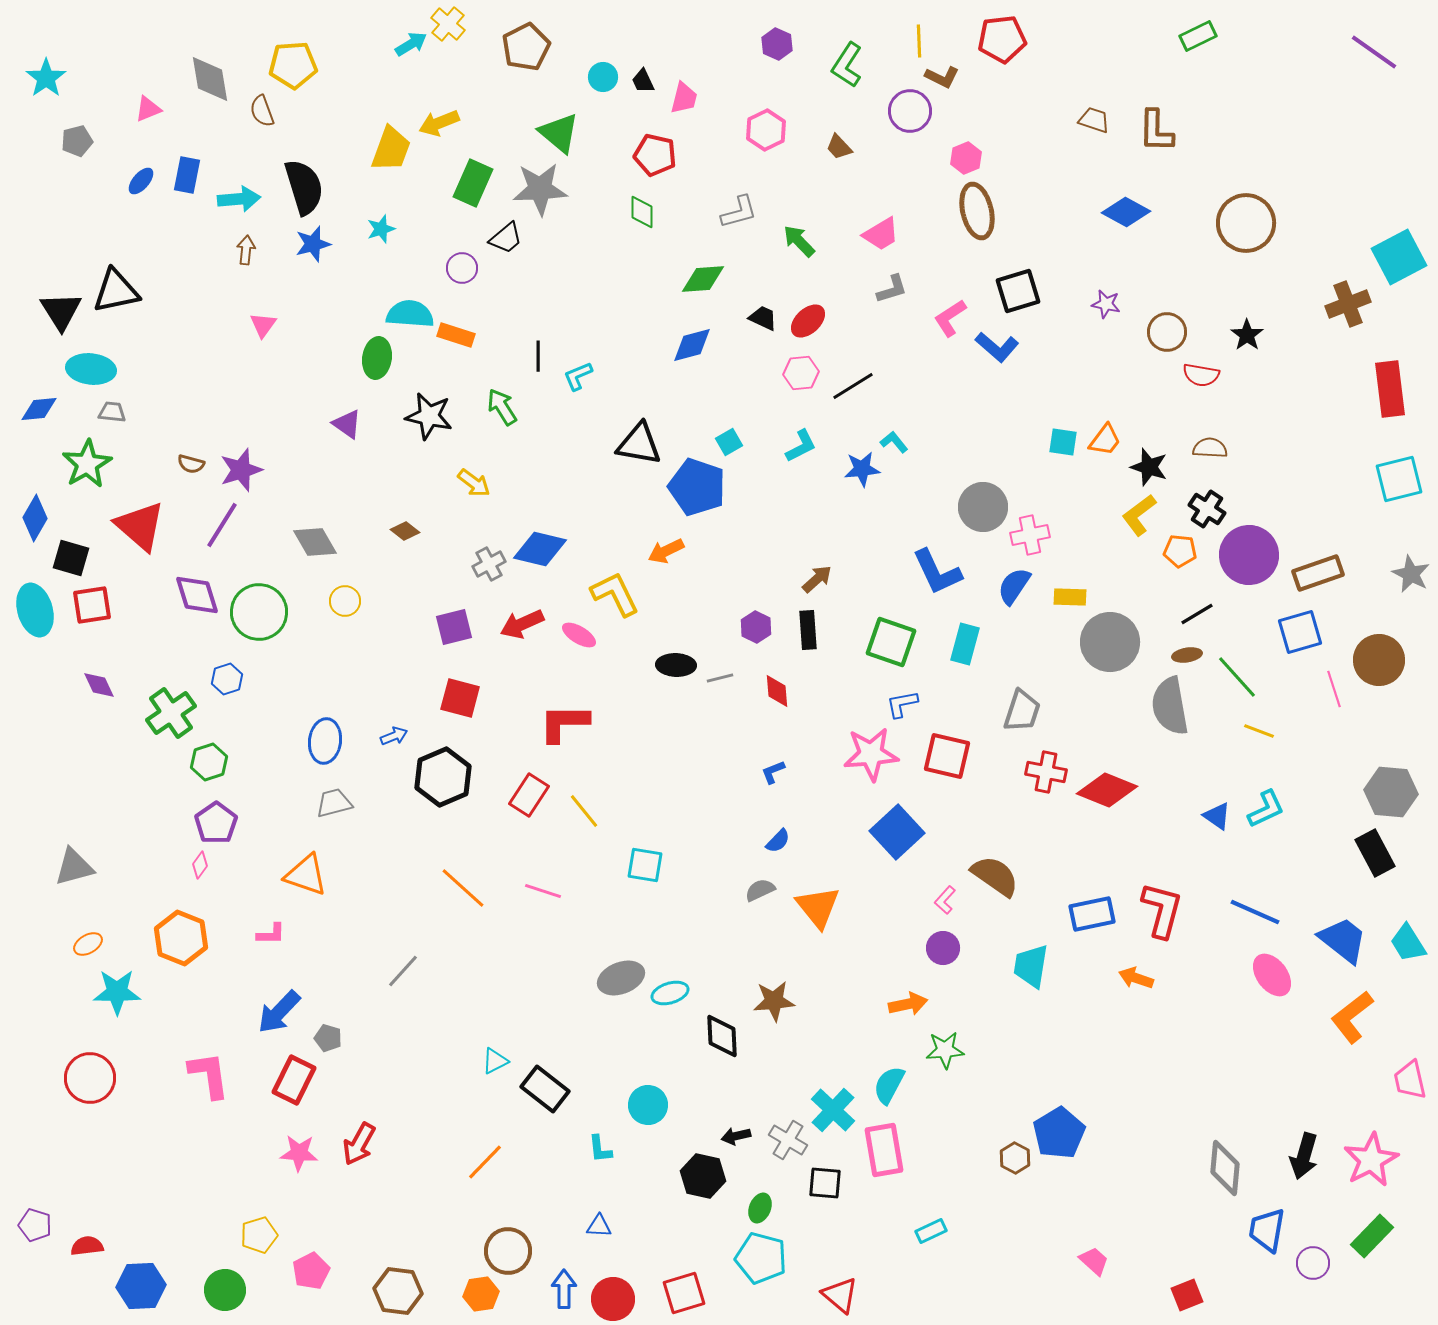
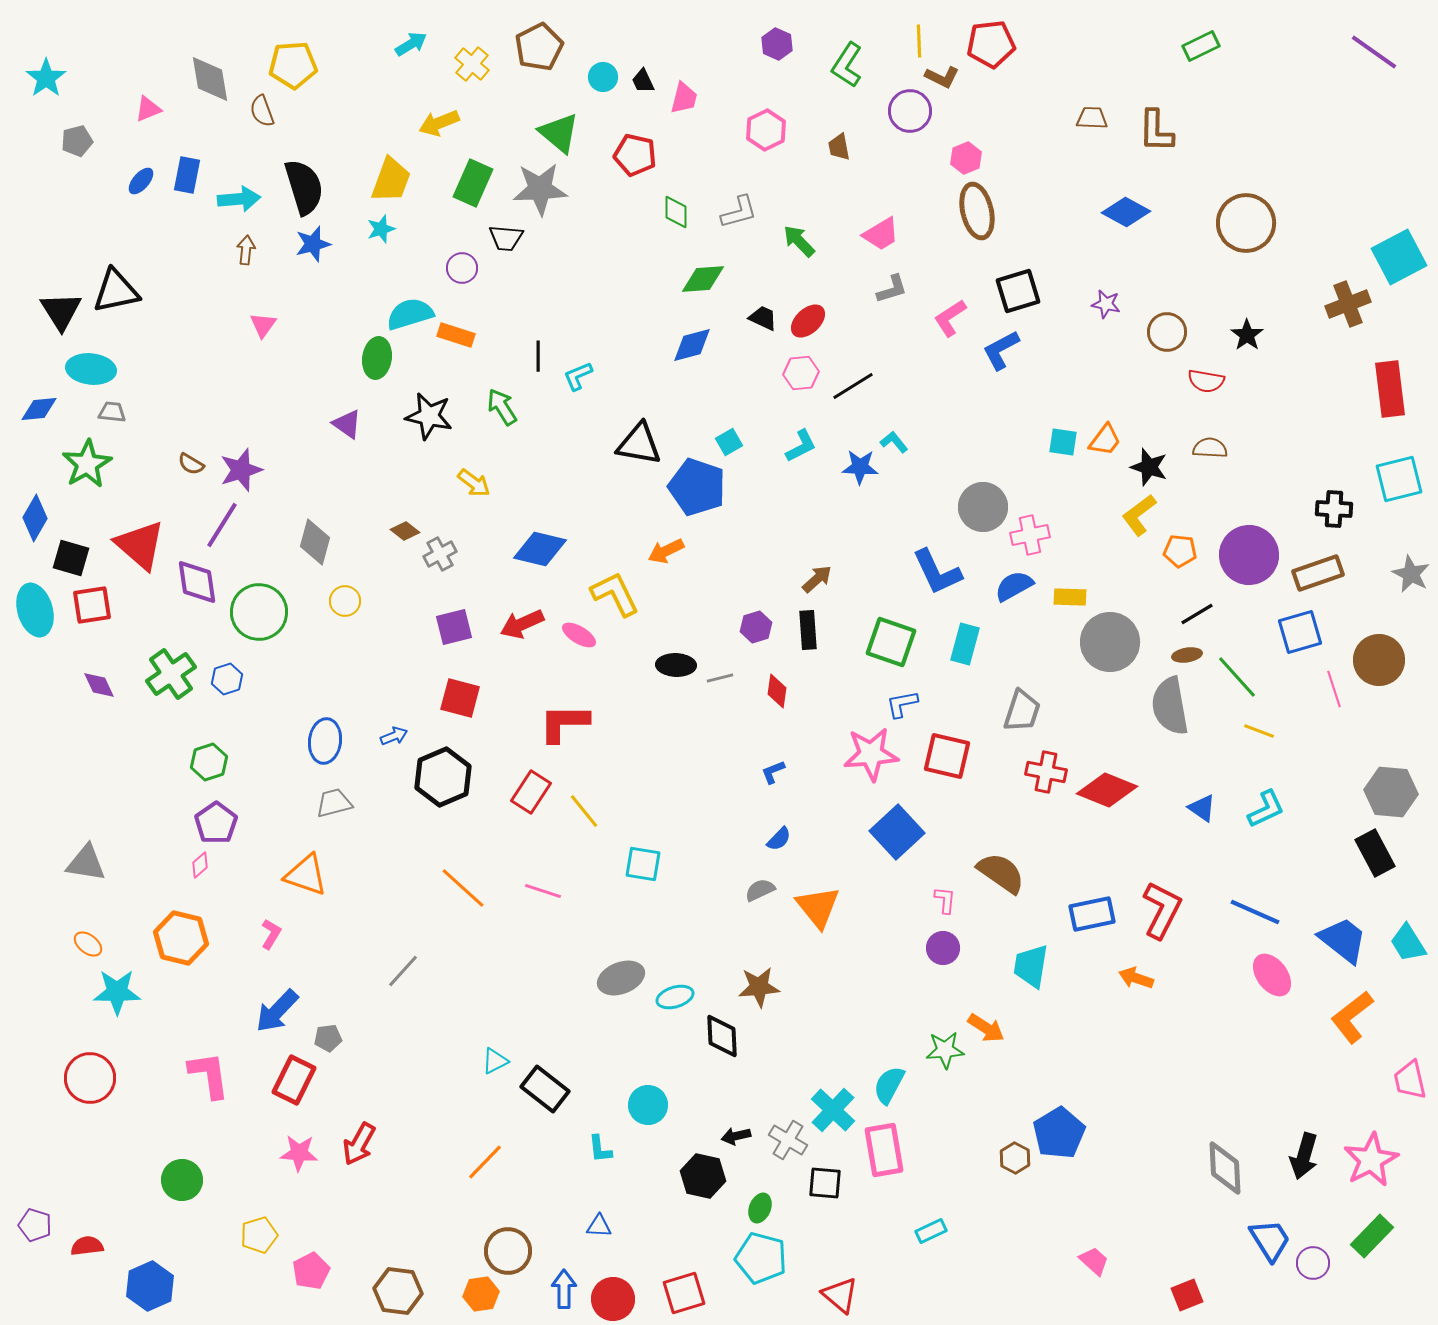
yellow cross at (448, 24): moved 24 px right, 40 px down
green rectangle at (1198, 36): moved 3 px right, 10 px down
red pentagon at (1002, 39): moved 11 px left, 5 px down
brown pentagon at (526, 47): moved 13 px right
brown trapezoid at (1094, 120): moved 2 px left, 2 px up; rotated 16 degrees counterclockwise
brown trapezoid at (839, 147): rotated 32 degrees clockwise
yellow trapezoid at (391, 149): moved 31 px down
red pentagon at (655, 155): moved 20 px left
green diamond at (642, 212): moved 34 px right
black trapezoid at (506, 238): rotated 45 degrees clockwise
cyan semicircle at (410, 314): rotated 21 degrees counterclockwise
blue L-shape at (997, 347): moved 4 px right, 3 px down; rotated 111 degrees clockwise
red semicircle at (1201, 375): moved 5 px right, 6 px down
brown semicircle at (191, 464): rotated 16 degrees clockwise
blue star at (862, 469): moved 2 px left, 2 px up; rotated 9 degrees clockwise
black cross at (1207, 509): moved 127 px right; rotated 30 degrees counterclockwise
red triangle at (140, 526): moved 19 px down
gray diamond at (315, 542): rotated 45 degrees clockwise
gray cross at (489, 564): moved 49 px left, 10 px up
blue semicircle at (1014, 586): rotated 27 degrees clockwise
purple diamond at (197, 595): moved 13 px up; rotated 9 degrees clockwise
purple hexagon at (756, 627): rotated 16 degrees clockwise
red diamond at (777, 691): rotated 12 degrees clockwise
green cross at (171, 713): moved 39 px up
red rectangle at (529, 795): moved 2 px right, 3 px up
blue triangle at (1217, 816): moved 15 px left, 8 px up
blue semicircle at (778, 841): moved 1 px right, 2 px up
pink diamond at (200, 865): rotated 12 degrees clockwise
cyan square at (645, 865): moved 2 px left, 1 px up
gray triangle at (74, 867): moved 12 px right, 4 px up; rotated 24 degrees clockwise
brown semicircle at (995, 876): moved 6 px right, 3 px up
pink L-shape at (945, 900): rotated 144 degrees clockwise
red L-shape at (1162, 910): rotated 12 degrees clockwise
pink L-shape at (271, 934): rotated 60 degrees counterclockwise
orange hexagon at (181, 938): rotated 8 degrees counterclockwise
orange ellipse at (88, 944): rotated 68 degrees clockwise
cyan ellipse at (670, 993): moved 5 px right, 4 px down
brown star at (774, 1001): moved 15 px left, 14 px up
orange arrow at (908, 1004): moved 78 px right, 24 px down; rotated 45 degrees clockwise
blue arrow at (279, 1012): moved 2 px left, 1 px up
gray pentagon at (328, 1038): rotated 24 degrees counterclockwise
gray diamond at (1225, 1168): rotated 8 degrees counterclockwise
blue trapezoid at (1267, 1230): moved 3 px right, 10 px down; rotated 138 degrees clockwise
blue hexagon at (141, 1286): moved 9 px right; rotated 21 degrees counterclockwise
green circle at (225, 1290): moved 43 px left, 110 px up
